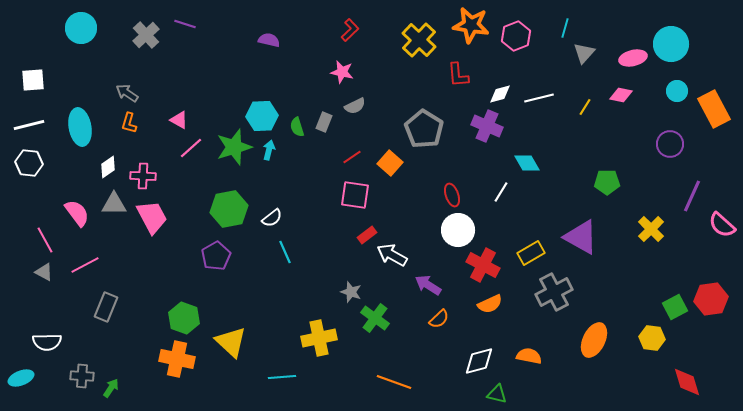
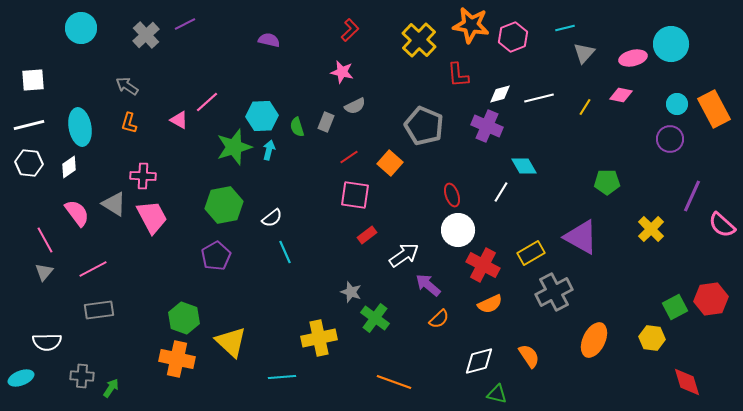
purple line at (185, 24): rotated 45 degrees counterclockwise
cyan line at (565, 28): rotated 60 degrees clockwise
pink hexagon at (516, 36): moved 3 px left, 1 px down
cyan circle at (677, 91): moved 13 px down
gray arrow at (127, 93): moved 7 px up
gray rectangle at (324, 122): moved 2 px right
gray pentagon at (424, 129): moved 3 px up; rotated 9 degrees counterclockwise
purple circle at (670, 144): moved 5 px up
pink line at (191, 148): moved 16 px right, 46 px up
red line at (352, 157): moved 3 px left
cyan diamond at (527, 163): moved 3 px left, 3 px down
white diamond at (108, 167): moved 39 px left
gray triangle at (114, 204): rotated 32 degrees clockwise
green hexagon at (229, 209): moved 5 px left, 4 px up
white arrow at (392, 255): moved 12 px right; rotated 116 degrees clockwise
pink line at (85, 265): moved 8 px right, 4 px down
gray triangle at (44, 272): rotated 42 degrees clockwise
purple arrow at (428, 285): rotated 8 degrees clockwise
gray rectangle at (106, 307): moved 7 px left, 3 px down; rotated 60 degrees clockwise
orange semicircle at (529, 356): rotated 45 degrees clockwise
